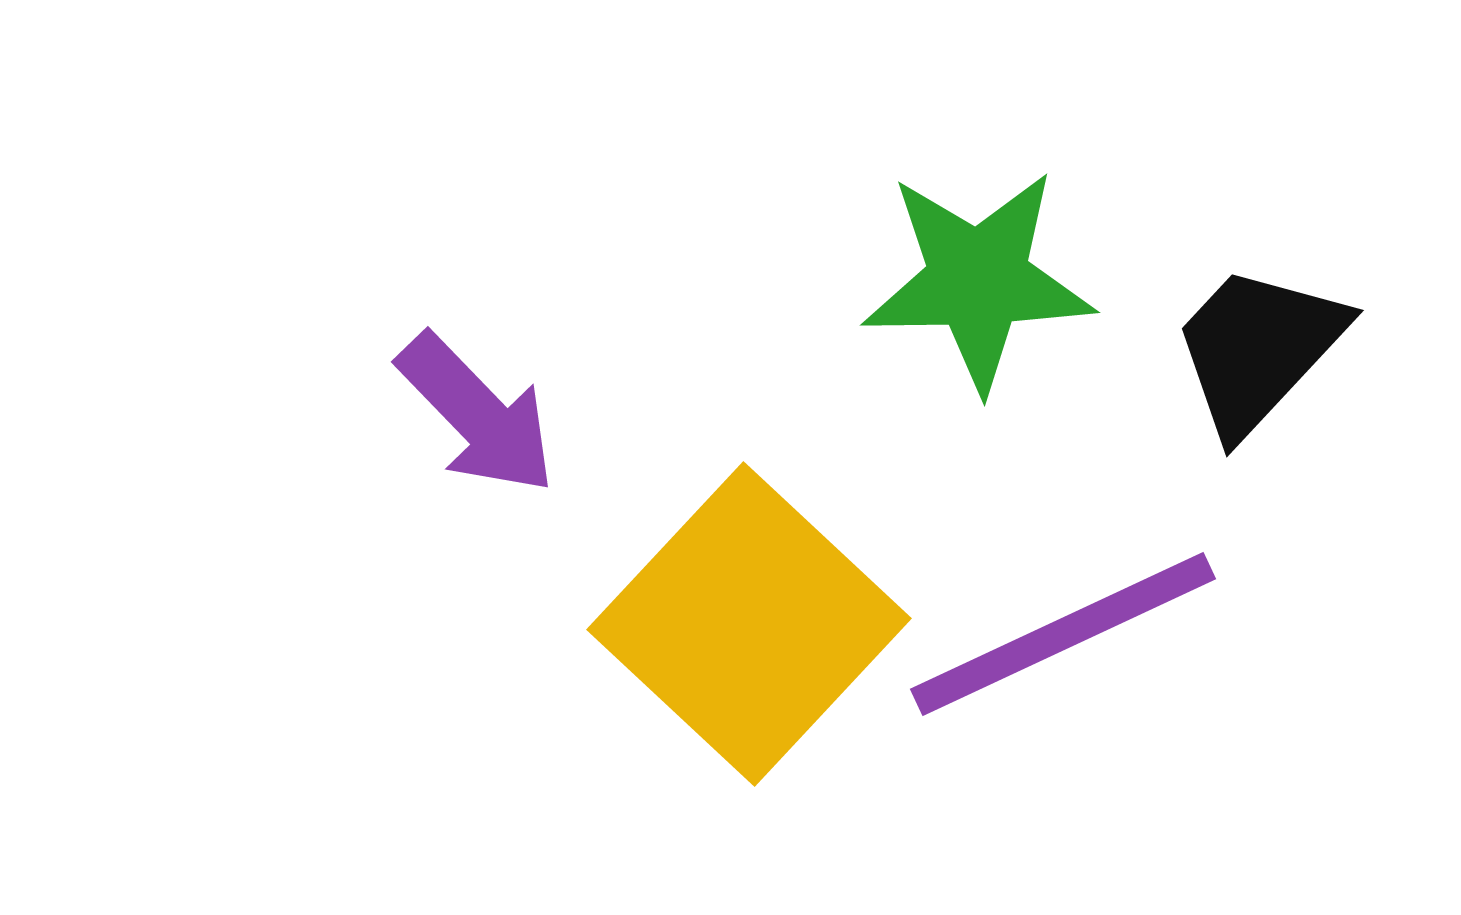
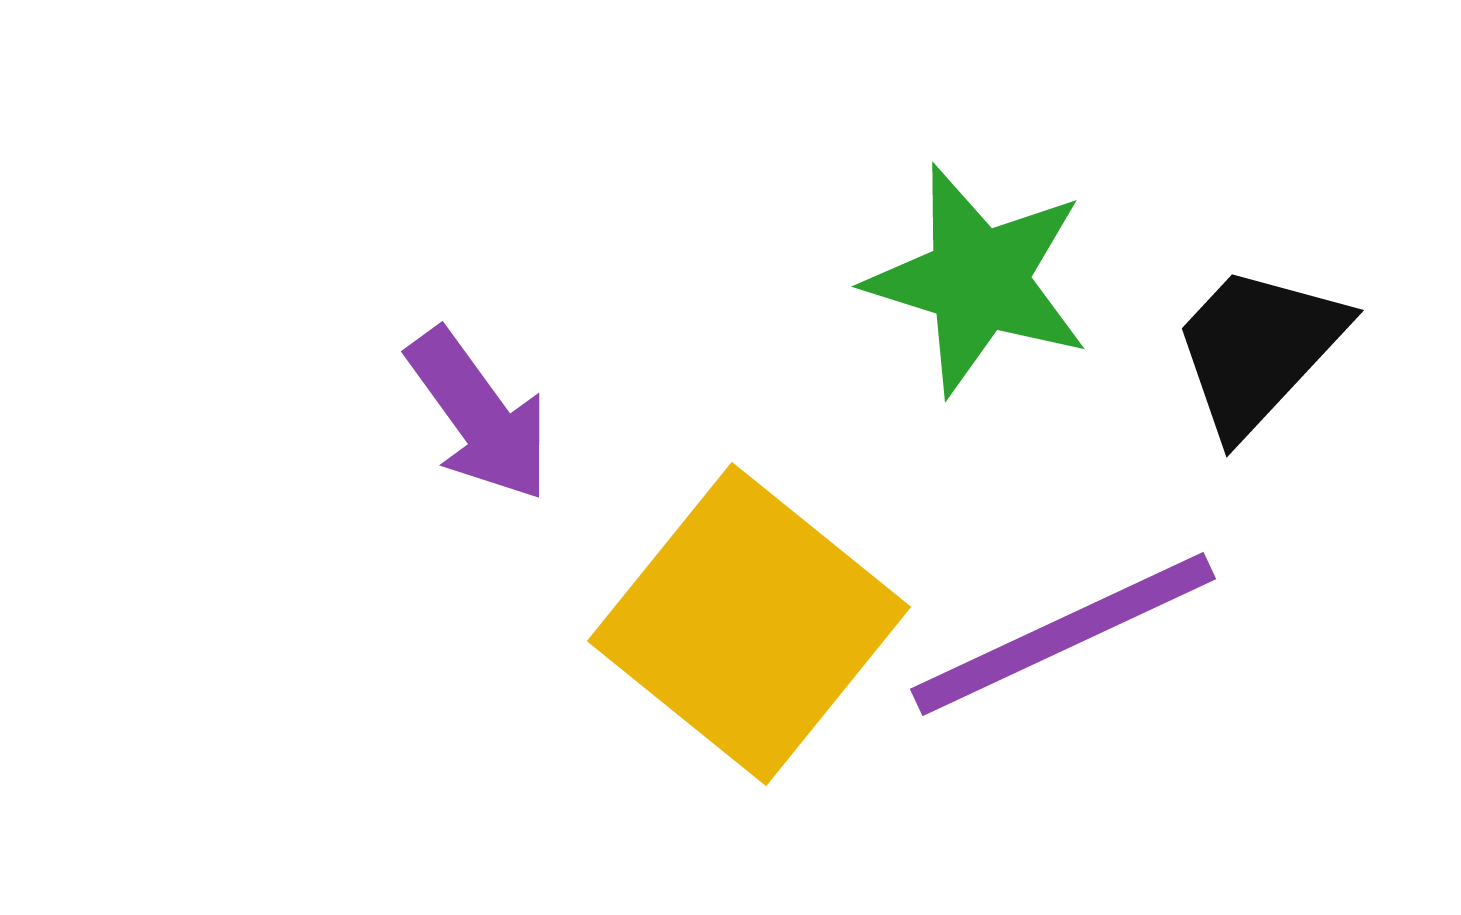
green star: rotated 18 degrees clockwise
purple arrow: moved 2 px right, 1 px down; rotated 8 degrees clockwise
yellow square: rotated 4 degrees counterclockwise
